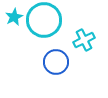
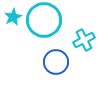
cyan star: moved 1 px left
